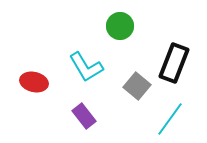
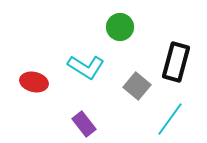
green circle: moved 1 px down
black rectangle: moved 2 px right, 1 px up; rotated 6 degrees counterclockwise
cyan L-shape: rotated 27 degrees counterclockwise
purple rectangle: moved 8 px down
